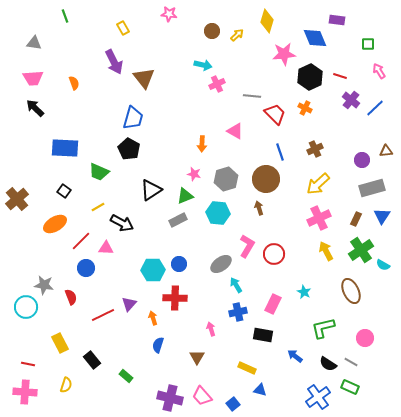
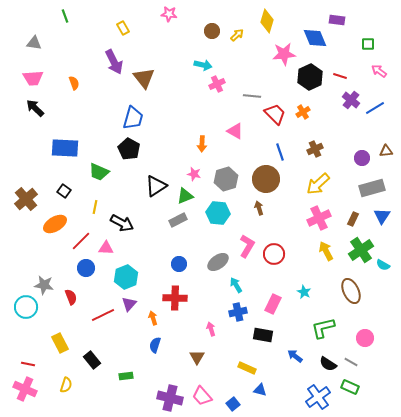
pink arrow at (379, 71): rotated 21 degrees counterclockwise
orange cross at (305, 108): moved 2 px left, 4 px down; rotated 32 degrees clockwise
blue line at (375, 108): rotated 12 degrees clockwise
purple circle at (362, 160): moved 2 px up
black triangle at (151, 190): moved 5 px right, 4 px up
brown cross at (17, 199): moved 9 px right
yellow line at (98, 207): moved 3 px left; rotated 48 degrees counterclockwise
brown rectangle at (356, 219): moved 3 px left
gray ellipse at (221, 264): moved 3 px left, 2 px up
cyan hexagon at (153, 270): moved 27 px left, 7 px down; rotated 20 degrees counterclockwise
blue semicircle at (158, 345): moved 3 px left
green rectangle at (126, 376): rotated 48 degrees counterclockwise
pink cross at (25, 392): moved 3 px up; rotated 20 degrees clockwise
